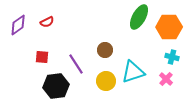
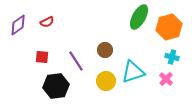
orange hexagon: rotated 15 degrees counterclockwise
purple line: moved 3 px up
